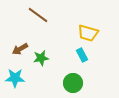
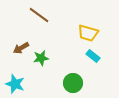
brown line: moved 1 px right
brown arrow: moved 1 px right, 1 px up
cyan rectangle: moved 11 px right, 1 px down; rotated 24 degrees counterclockwise
cyan star: moved 6 px down; rotated 18 degrees clockwise
